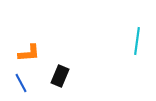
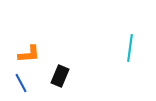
cyan line: moved 7 px left, 7 px down
orange L-shape: moved 1 px down
